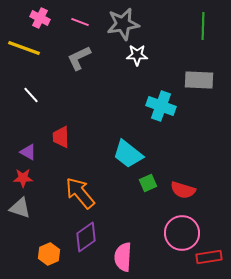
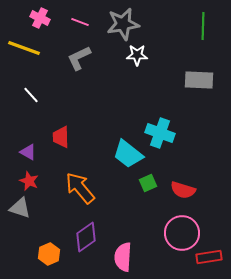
cyan cross: moved 1 px left, 27 px down
red star: moved 6 px right, 3 px down; rotated 24 degrees clockwise
orange arrow: moved 5 px up
